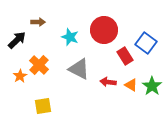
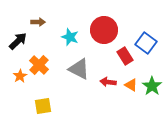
black arrow: moved 1 px right, 1 px down
